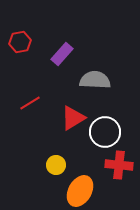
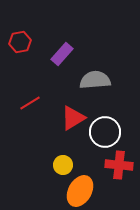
gray semicircle: rotated 8 degrees counterclockwise
yellow circle: moved 7 px right
